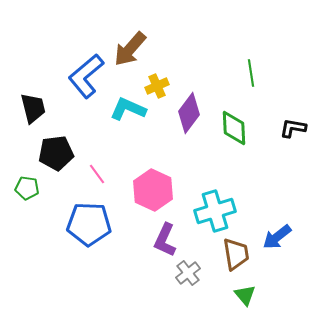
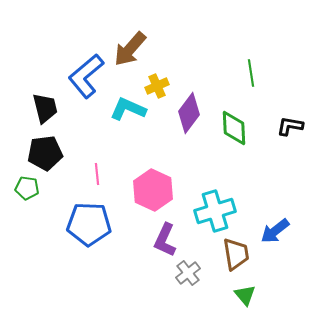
black trapezoid: moved 12 px right
black L-shape: moved 3 px left, 2 px up
black pentagon: moved 11 px left
pink line: rotated 30 degrees clockwise
blue arrow: moved 2 px left, 6 px up
